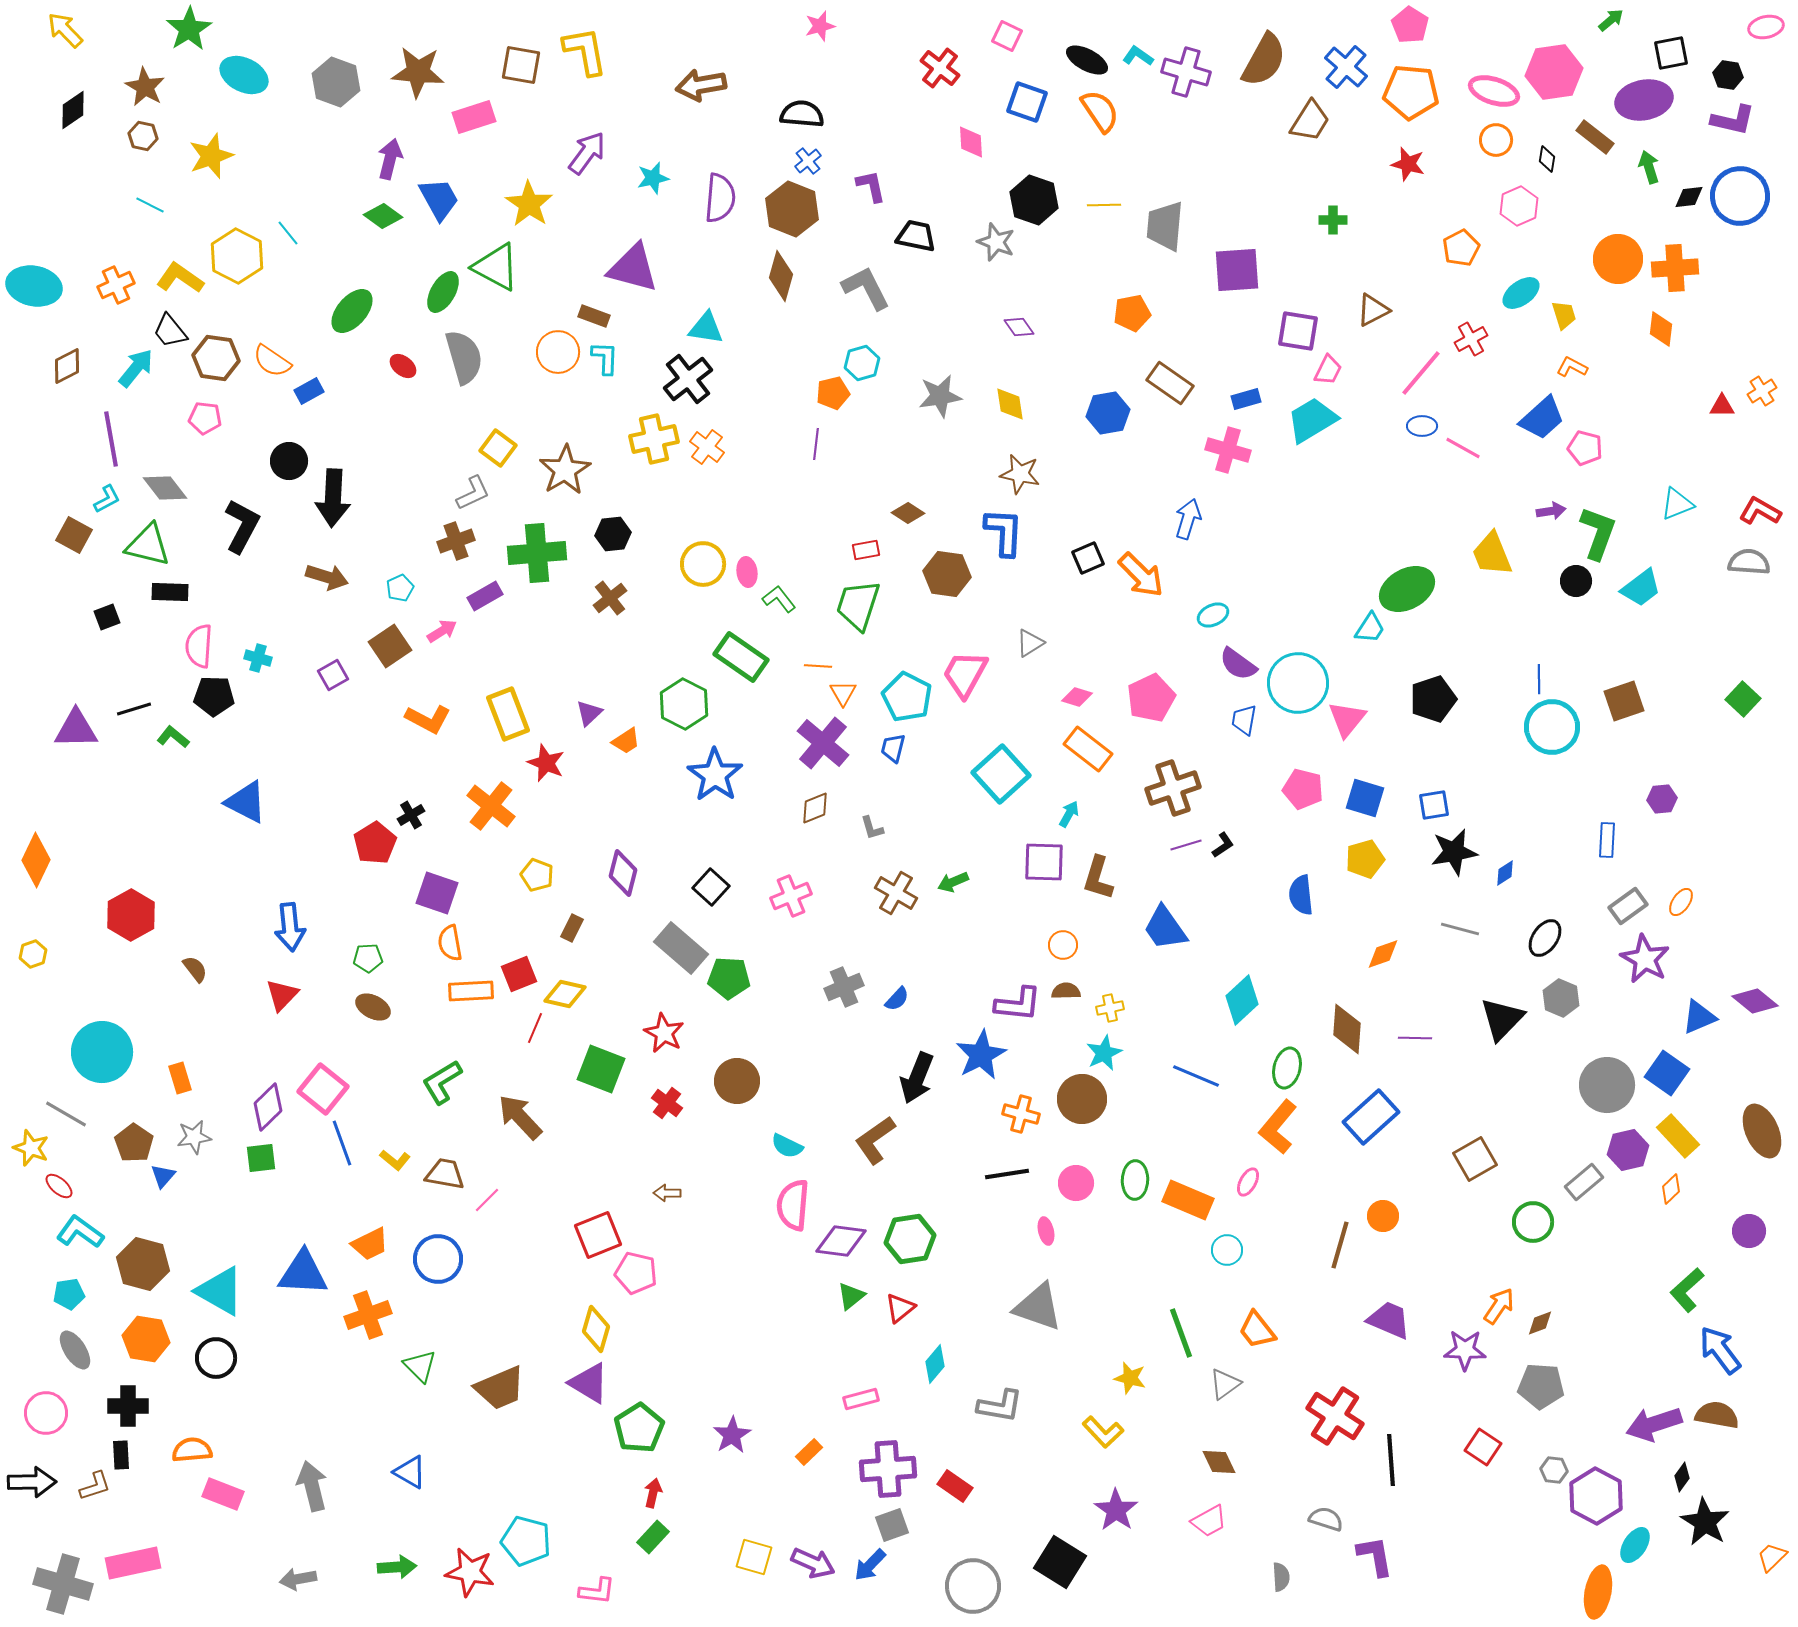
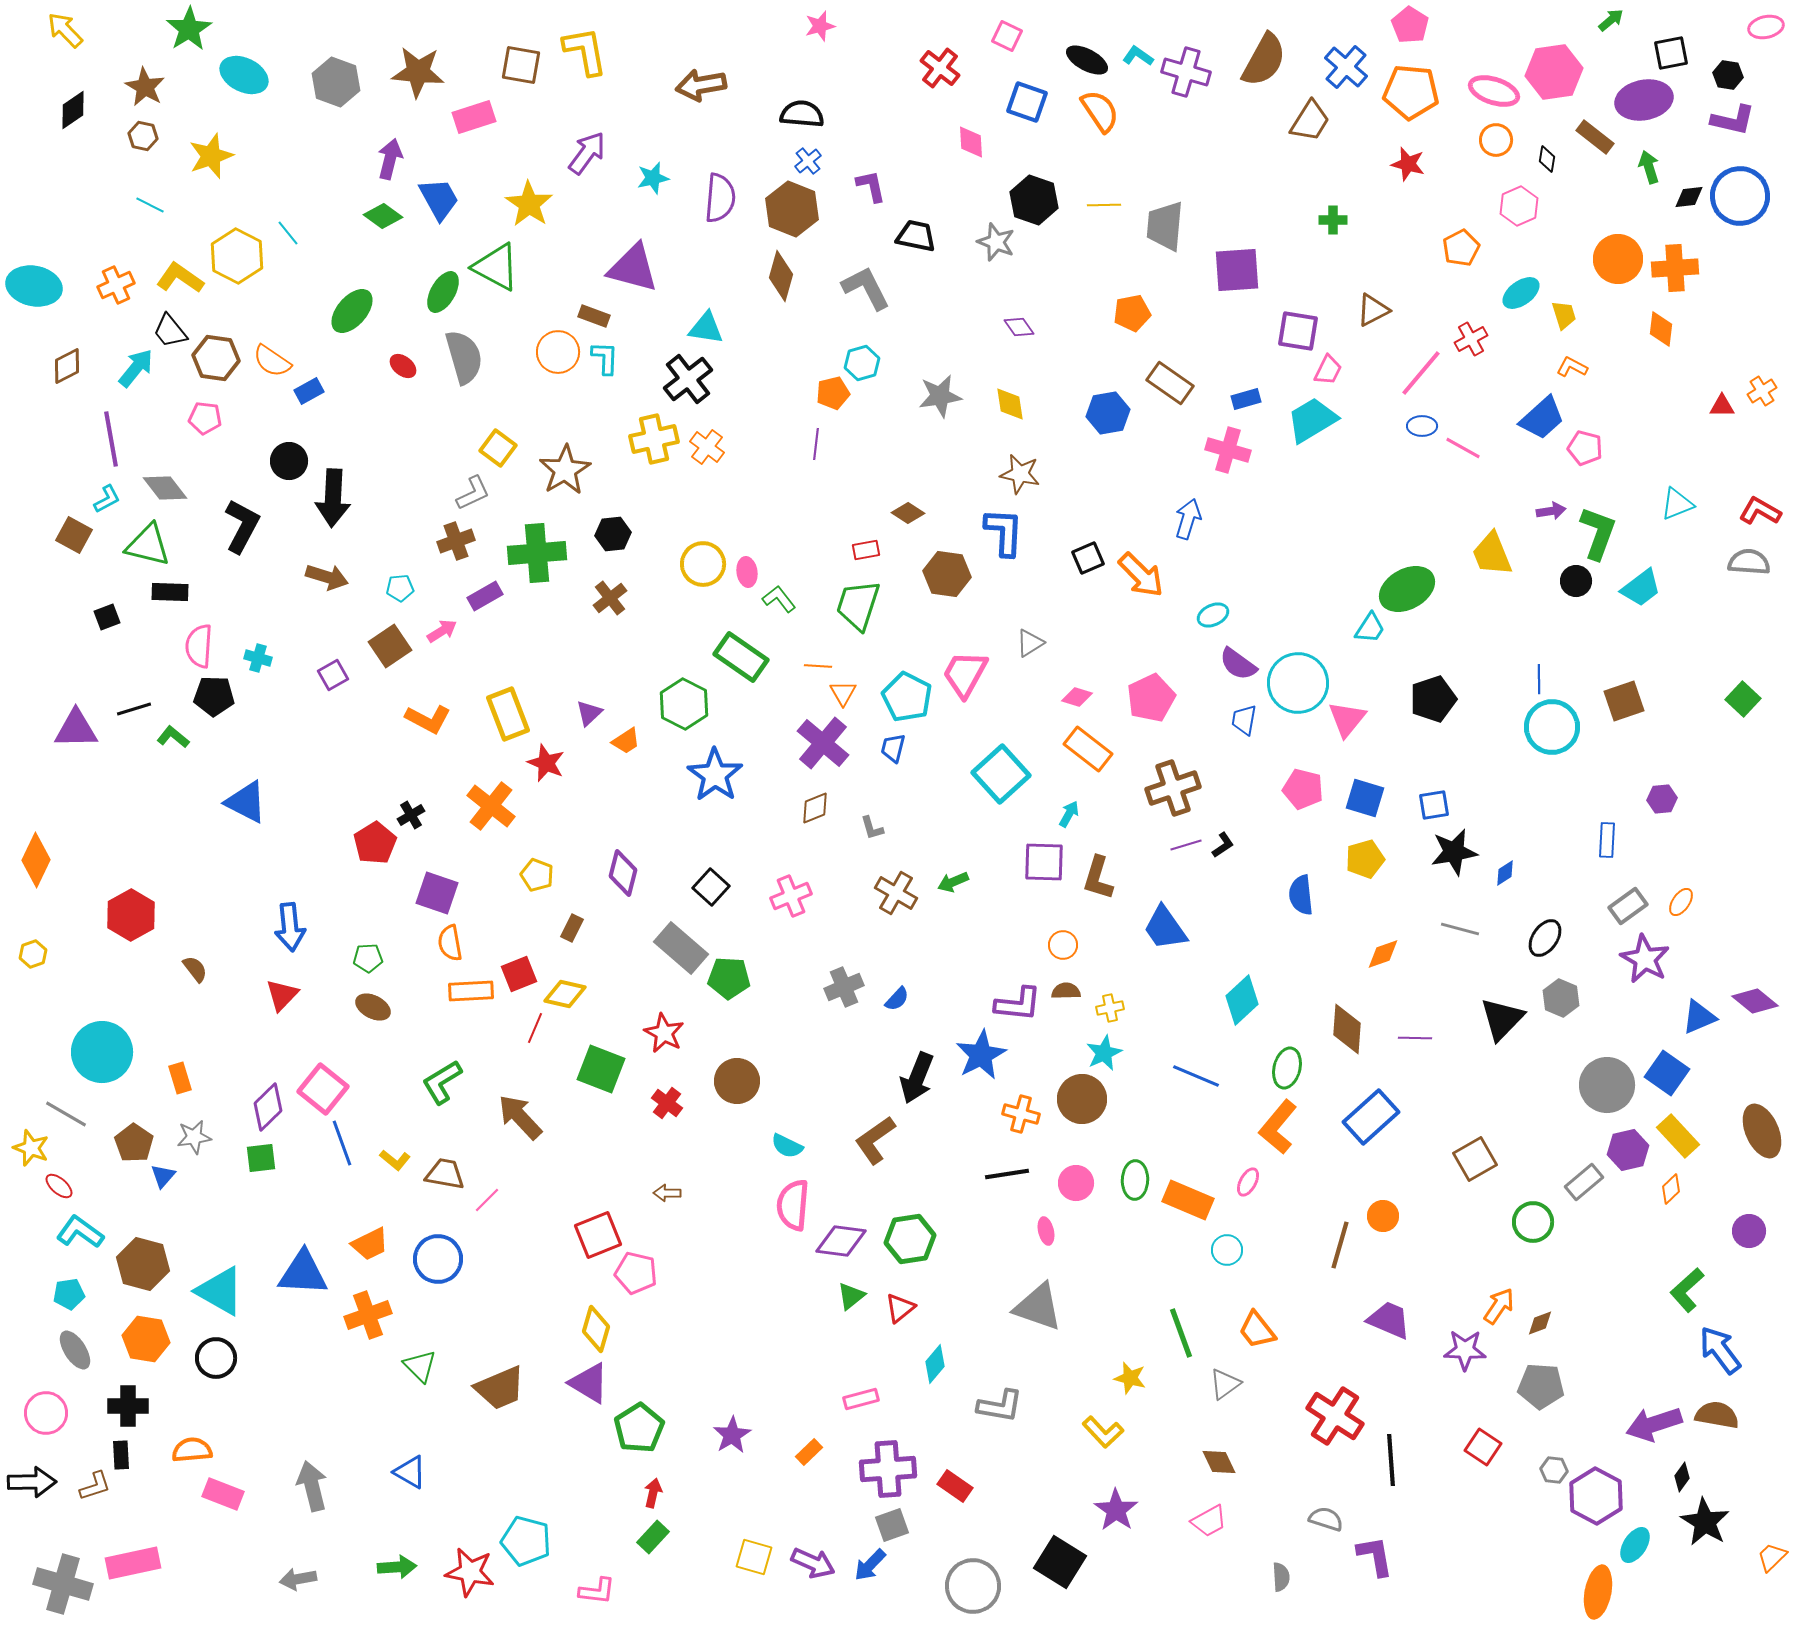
cyan pentagon at (400, 588): rotated 20 degrees clockwise
